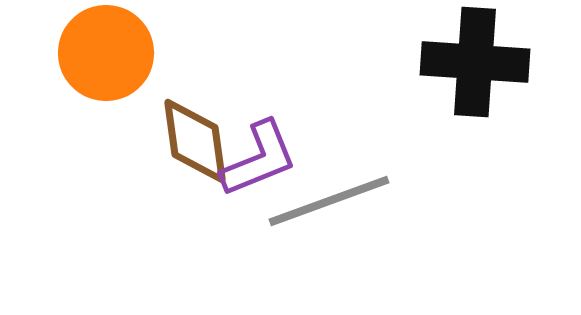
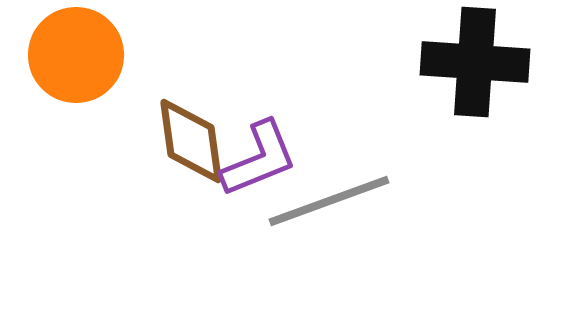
orange circle: moved 30 px left, 2 px down
brown diamond: moved 4 px left
